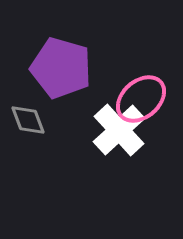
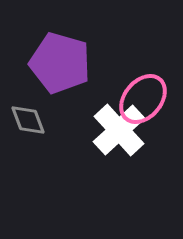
purple pentagon: moved 1 px left, 5 px up
pink ellipse: moved 2 px right; rotated 9 degrees counterclockwise
